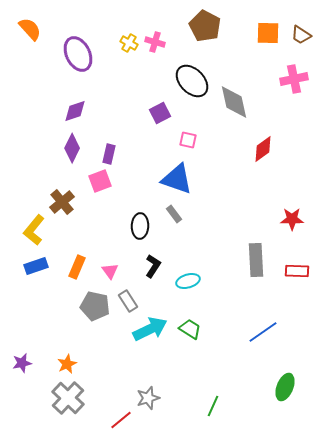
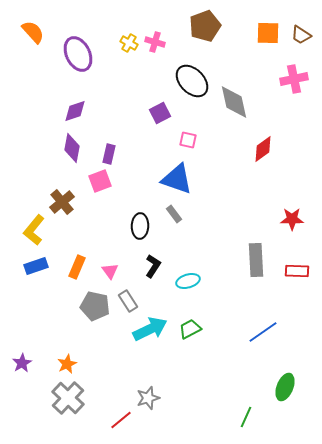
brown pentagon at (205, 26): rotated 24 degrees clockwise
orange semicircle at (30, 29): moved 3 px right, 3 px down
purple diamond at (72, 148): rotated 16 degrees counterclockwise
green trapezoid at (190, 329): rotated 60 degrees counterclockwise
purple star at (22, 363): rotated 18 degrees counterclockwise
green line at (213, 406): moved 33 px right, 11 px down
